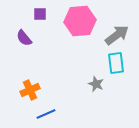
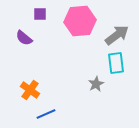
purple semicircle: rotated 12 degrees counterclockwise
gray star: rotated 21 degrees clockwise
orange cross: rotated 30 degrees counterclockwise
